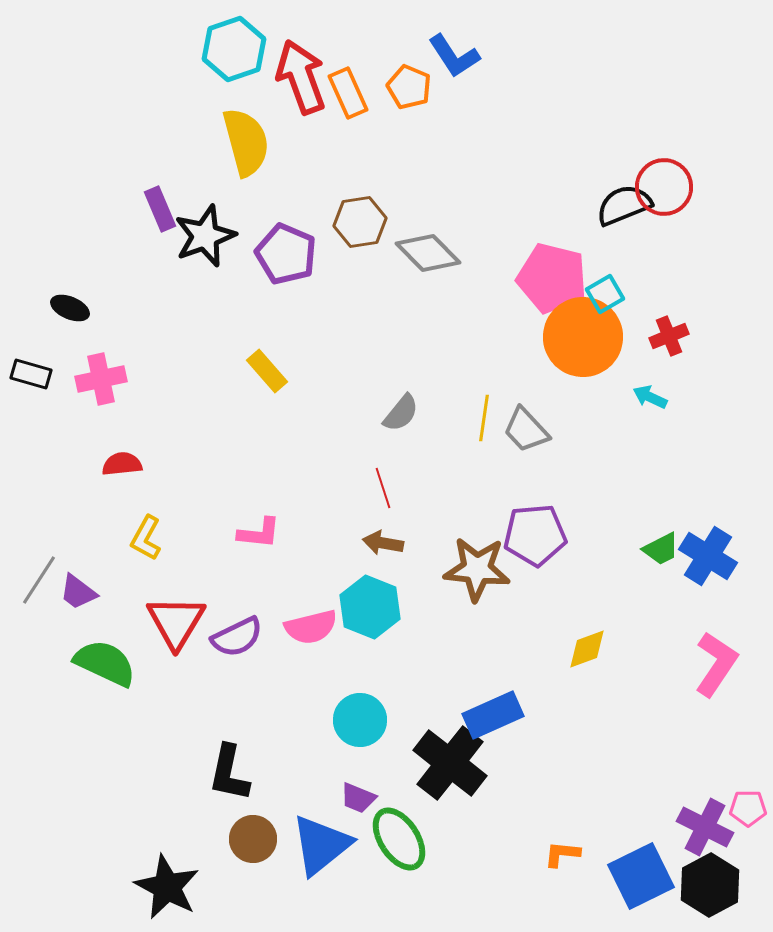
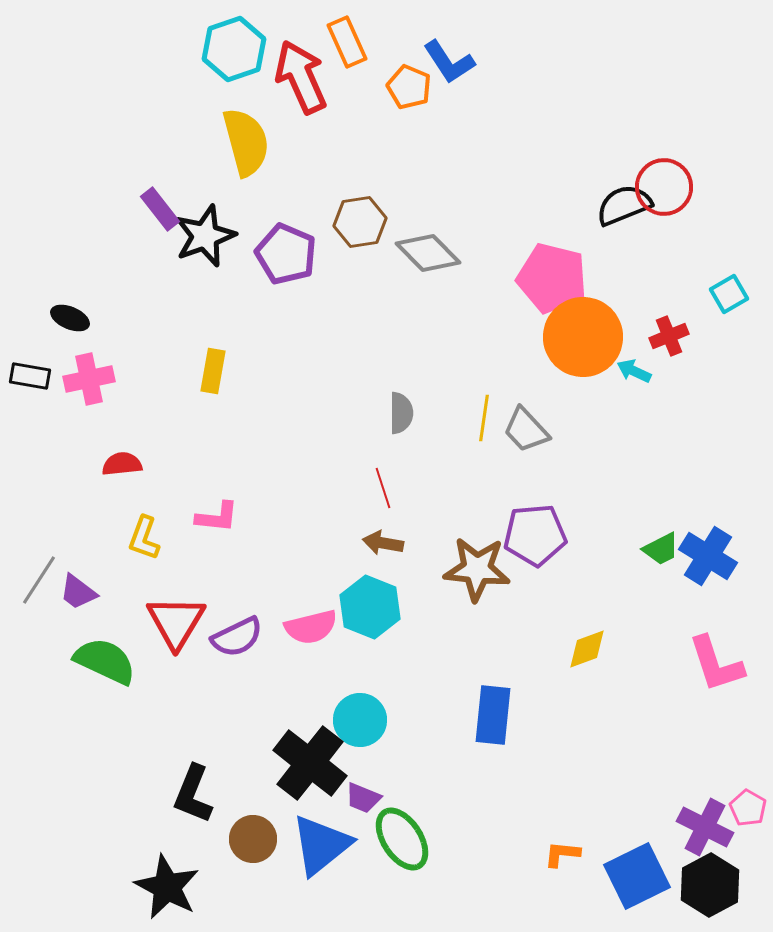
blue L-shape at (454, 56): moved 5 px left, 6 px down
red arrow at (301, 77): rotated 4 degrees counterclockwise
orange rectangle at (348, 93): moved 1 px left, 51 px up
purple rectangle at (160, 209): rotated 15 degrees counterclockwise
cyan square at (605, 294): moved 124 px right
black ellipse at (70, 308): moved 10 px down
yellow rectangle at (267, 371): moved 54 px left; rotated 51 degrees clockwise
black rectangle at (31, 374): moved 1 px left, 2 px down; rotated 6 degrees counterclockwise
pink cross at (101, 379): moved 12 px left
cyan arrow at (650, 397): moved 16 px left, 26 px up
gray semicircle at (401, 413): rotated 39 degrees counterclockwise
pink L-shape at (259, 533): moved 42 px left, 16 px up
yellow L-shape at (146, 538): moved 2 px left; rotated 9 degrees counterclockwise
green semicircle at (105, 663): moved 2 px up
pink L-shape at (716, 664): rotated 128 degrees clockwise
blue rectangle at (493, 715): rotated 60 degrees counterclockwise
black cross at (450, 763): moved 140 px left
black L-shape at (229, 773): moved 36 px left, 21 px down; rotated 10 degrees clockwise
purple trapezoid at (358, 798): moved 5 px right
pink pentagon at (748, 808): rotated 30 degrees clockwise
green ellipse at (399, 839): moved 3 px right
blue square at (641, 876): moved 4 px left
